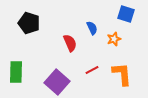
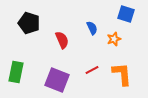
red semicircle: moved 8 px left, 3 px up
green rectangle: rotated 10 degrees clockwise
purple square: moved 2 px up; rotated 20 degrees counterclockwise
